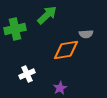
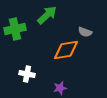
gray semicircle: moved 1 px left, 2 px up; rotated 24 degrees clockwise
white cross: rotated 35 degrees clockwise
purple star: rotated 16 degrees clockwise
